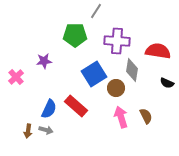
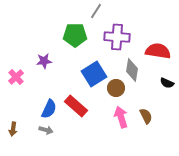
purple cross: moved 4 px up
brown arrow: moved 15 px left, 2 px up
